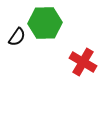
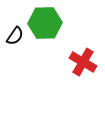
black semicircle: moved 2 px left, 1 px up
